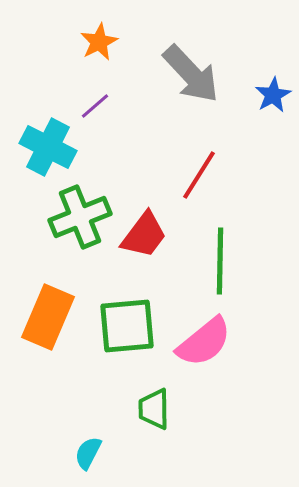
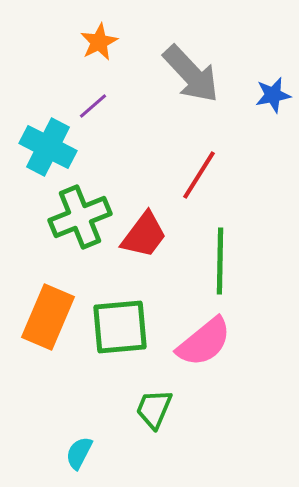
blue star: rotated 18 degrees clockwise
purple line: moved 2 px left
green square: moved 7 px left, 1 px down
green trapezoid: rotated 24 degrees clockwise
cyan semicircle: moved 9 px left
